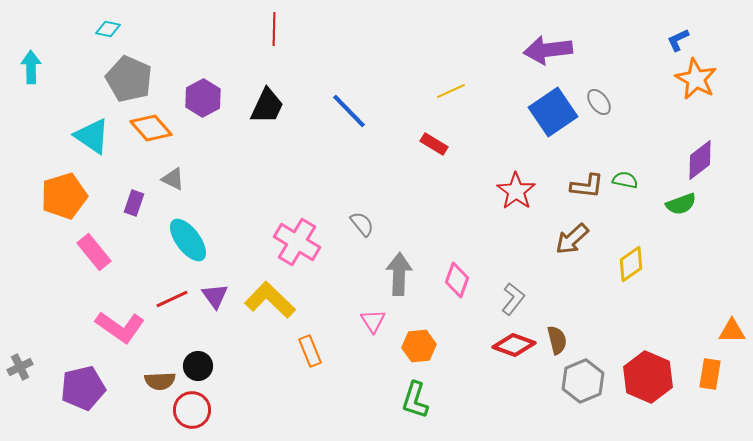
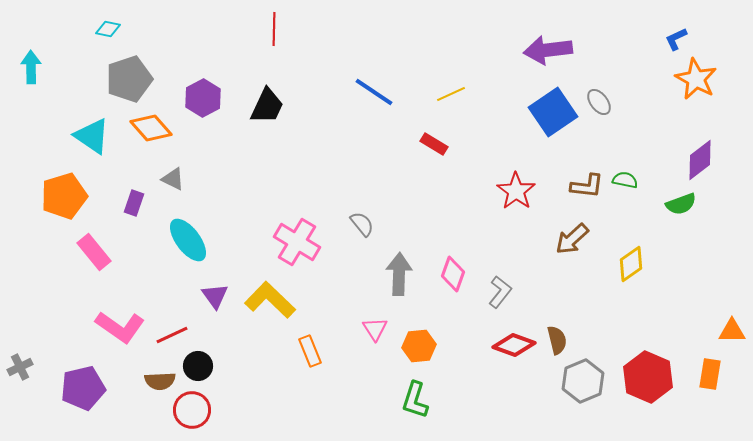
blue L-shape at (678, 40): moved 2 px left, 1 px up
gray pentagon at (129, 79): rotated 30 degrees clockwise
yellow line at (451, 91): moved 3 px down
blue line at (349, 111): moved 25 px right, 19 px up; rotated 12 degrees counterclockwise
pink diamond at (457, 280): moved 4 px left, 6 px up
red line at (172, 299): moved 36 px down
gray L-shape at (513, 299): moved 13 px left, 7 px up
pink triangle at (373, 321): moved 2 px right, 8 px down
